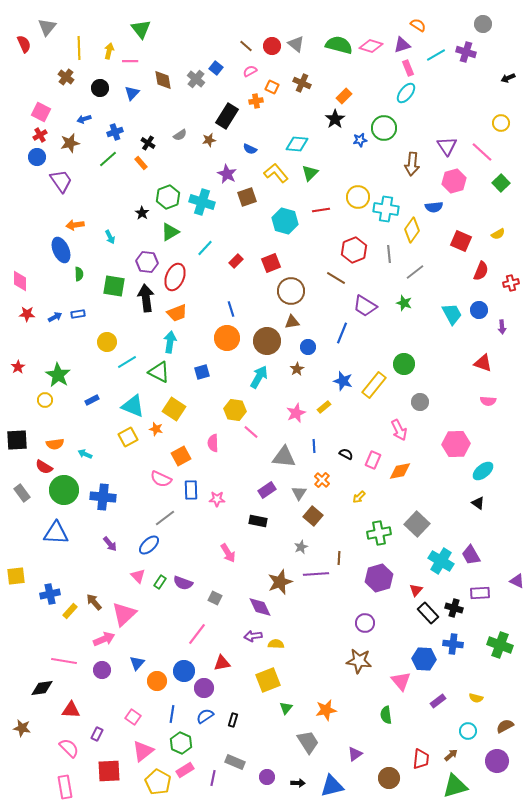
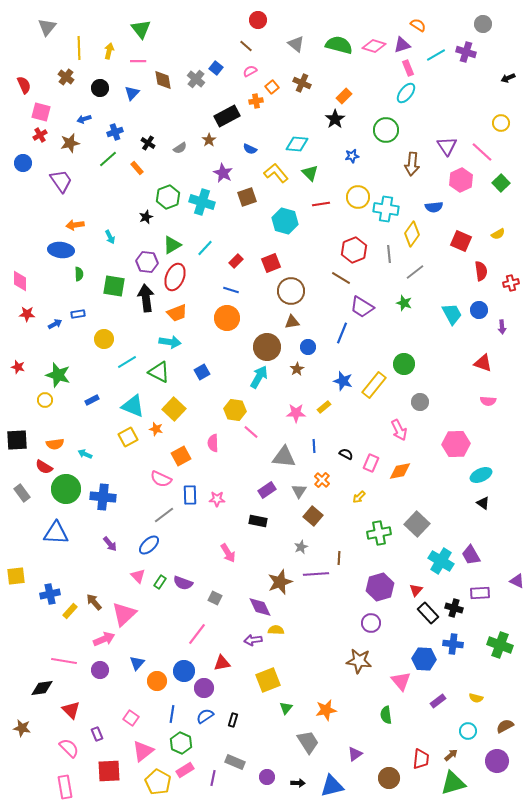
red semicircle at (24, 44): moved 41 px down
red circle at (272, 46): moved 14 px left, 26 px up
pink diamond at (371, 46): moved 3 px right
pink line at (130, 61): moved 8 px right
orange square at (272, 87): rotated 24 degrees clockwise
pink square at (41, 112): rotated 12 degrees counterclockwise
black rectangle at (227, 116): rotated 30 degrees clockwise
green circle at (384, 128): moved 2 px right, 2 px down
gray semicircle at (180, 135): moved 13 px down
brown star at (209, 140): rotated 24 degrees counterclockwise
blue star at (360, 140): moved 8 px left, 16 px down
blue circle at (37, 157): moved 14 px left, 6 px down
orange rectangle at (141, 163): moved 4 px left, 5 px down
green triangle at (310, 173): rotated 30 degrees counterclockwise
purple star at (227, 174): moved 4 px left, 1 px up
pink hexagon at (454, 181): moved 7 px right, 1 px up; rotated 10 degrees counterclockwise
red line at (321, 210): moved 6 px up
black star at (142, 213): moved 4 px right, 4 px down; rotated 16 degrees clockwise
yellow diamond at (412, 230): moved 4 px down
green triangle at (170, 232): moved 2 px right, 13 px down
blue ellipse at (61, 250): rotated 60 degrees counterclockwise
red semicircle at (481, 271): rotated 30 degrees counterclockwise
brown line at (336, 278): moved 5 px right
purple trapezoid at (365, 306): moved 3 px left, 1 px down
blue line at (231, 309): moved 19 px up; rotated 56 degrees counterclockwise
blue arrow at (55, 317): moved 7 px down
orange circle at (227, 338): moved 20 px up
brown circle at (267, 341): moved 6 px down
yellow circle at (107, 342): moved 3 px left, 3 px up
cyan arrow at (170, 342): rotated 90 degrees clockwise
red star at (18, 367): rotated 24 degrees counterclockwise
blue square at (202, 372): rotated 14 degrees counterclockwise
green star at (58, 375): rotated 15 degrees counterclockwise
yellow square at (174, 409): rotated 10 degrees clockwise
pink star at (296, 413): rotated 24 degrees clockwise
pink rectangle at (373, 460): moved 2 px left, 3 px down
cyan ellipse at (483, 471): moved 2 px left, 4 px down; rotated 15 degrees clockwise
green circle at (64, 490): moved 2 px right, 1 px up
blue rectangle at (191, 490): moved 1 px left, 5 px down
gray triangle at (299, 493): moved 2 px up
black triangle at (478, 503): moved 5 px right
gray line at (165, 518): moved 1 px left, 3 px up
purple hexagon at (379, 578): moved 1 px right, 9 px down
purple circle at (365, 623): moved 6 px right
purple arrow at (253, 636): moved 4 px down
yellow semicircle at (276, 644): moved 14 px up
purple circle at (102, 670): moved 2 px left
red triangle at (71, 710): rotated 42 degrees clockwise
pink square at (133, 717): moved 2 px left, 1 px down
purple rectangle at (97, 734): rotated 48 degrees counterclockwise
green triangle at (455, 786): moved 2 px left, 3 px up
